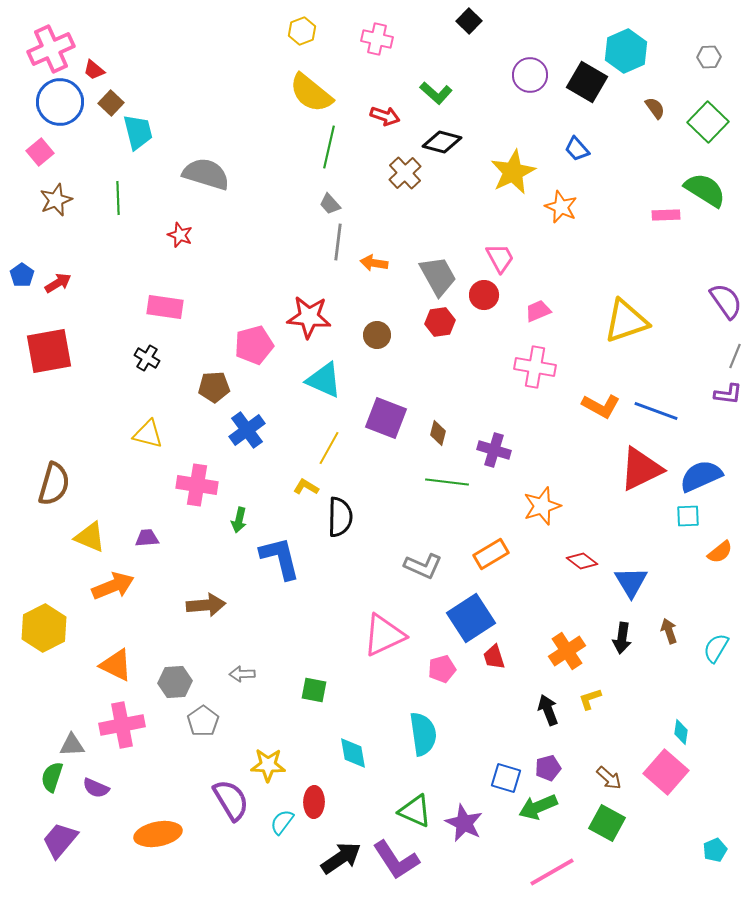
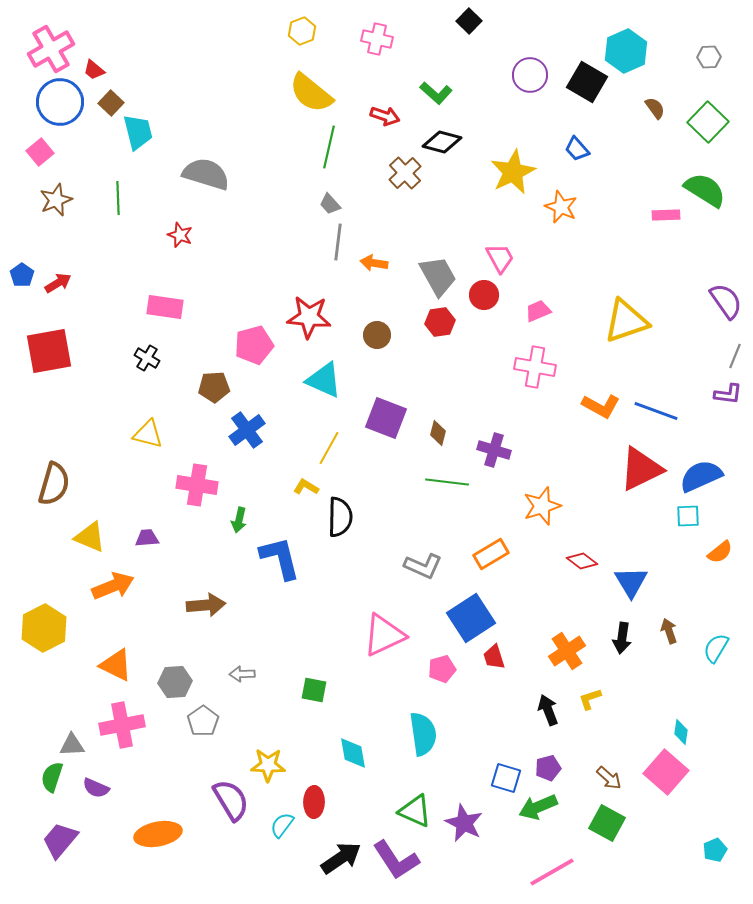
pink cross at (51, 49): rotated 6 degrees counterclockwise
cyan semicircle at (282, 822): moved 3 px down
